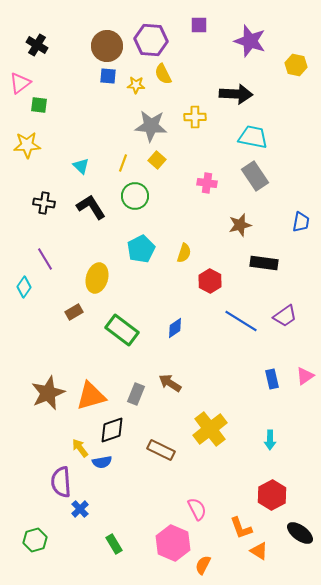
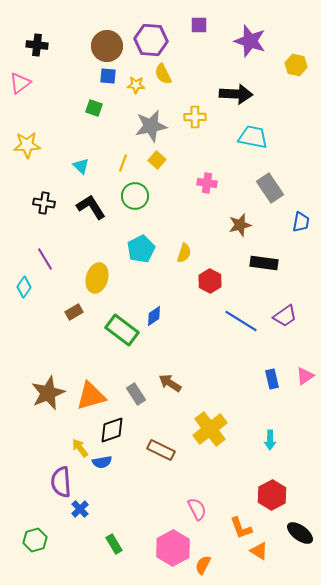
black cross at (37, 45): rotated 25 degrees counterclockwise
green square at (39, 105): moved 55 px right, 3 px down; rotated 12 degrees clockwise
gray star at (151, 126): rotated 16 degrees counterclockwise
gray rectangle at (255, 176): moved 15 px right, 12 px down
blue diamond at (175, 328): moved 21 px left, 12 px up
gray rectangle at (136, 394): rotated 55 degrees counterclockwise
pink hexagon at (173, 543): moved 5 px down; rotated 8 degrees clockwise
